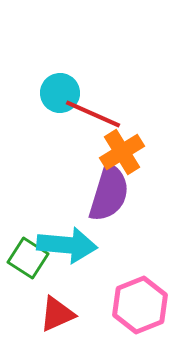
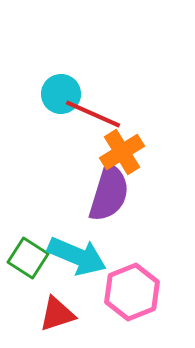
cyan circle: moved 1 px right, 1 px down
cyan arrow: moved 10 px right, 11 px down; rotated 18 degrees clockwise
pink hexagon: moved 8 px left, 13 px up
red triangle: rotated 6 degrees clockwise
